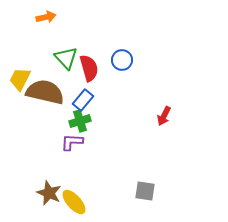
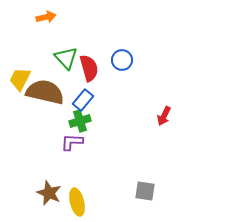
yellow ellipse: moved 3 px right; rotated 28 degrees clockwise
